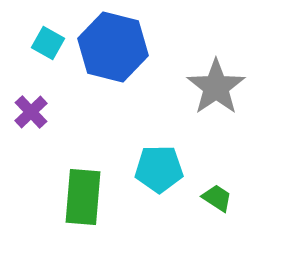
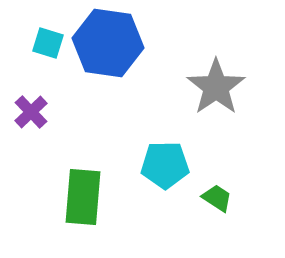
cyan square: rotated 12 degrees counterclockwise
blue hexagon: moved 5 px left, 4 px up; rotated 6 degrees counterclockwise
cyan pentagon: moved 6 px right, 4 px up
